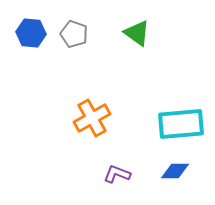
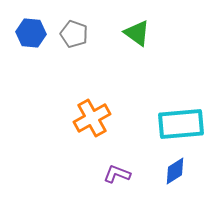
blue diamond: rotated 32 degrees counterclockwise
